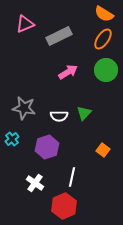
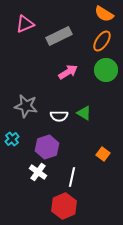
orange ellipse: moved 1 px left, 2 px down
gray star: moved 2 px right, 2 px up
green triangle: rotated 42 degrees counterclockwise
orange square: moved 4 px down
white cross: moved 3 px right, 11 px up
